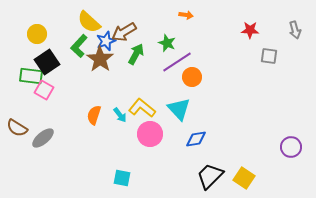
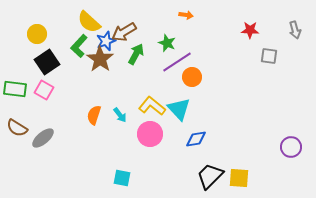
green rectangle: moved 16 px left, 13 px down
yellow L-shape: moved 10 px right, 2 px up
yellow square: moved 5 px left; rotated 30 degrees counterclockwise
